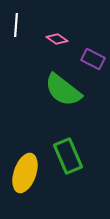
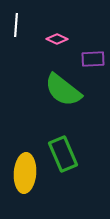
pink diamond: rotated 10 degrees counterclockwise
purple rectangle: rotated 30 degrees counterclockwise
green rectangle: moved 5 px left, 2 px up
yellow ellipse: rotated 15 degrees counterclockwise
